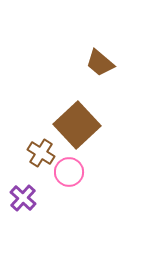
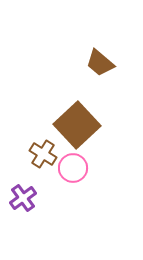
brown cross: moved 2 px right, 1 px down
pink circle: moved 4 px right, 4 px up
purple cross: rotated 12 degrees clockwise
